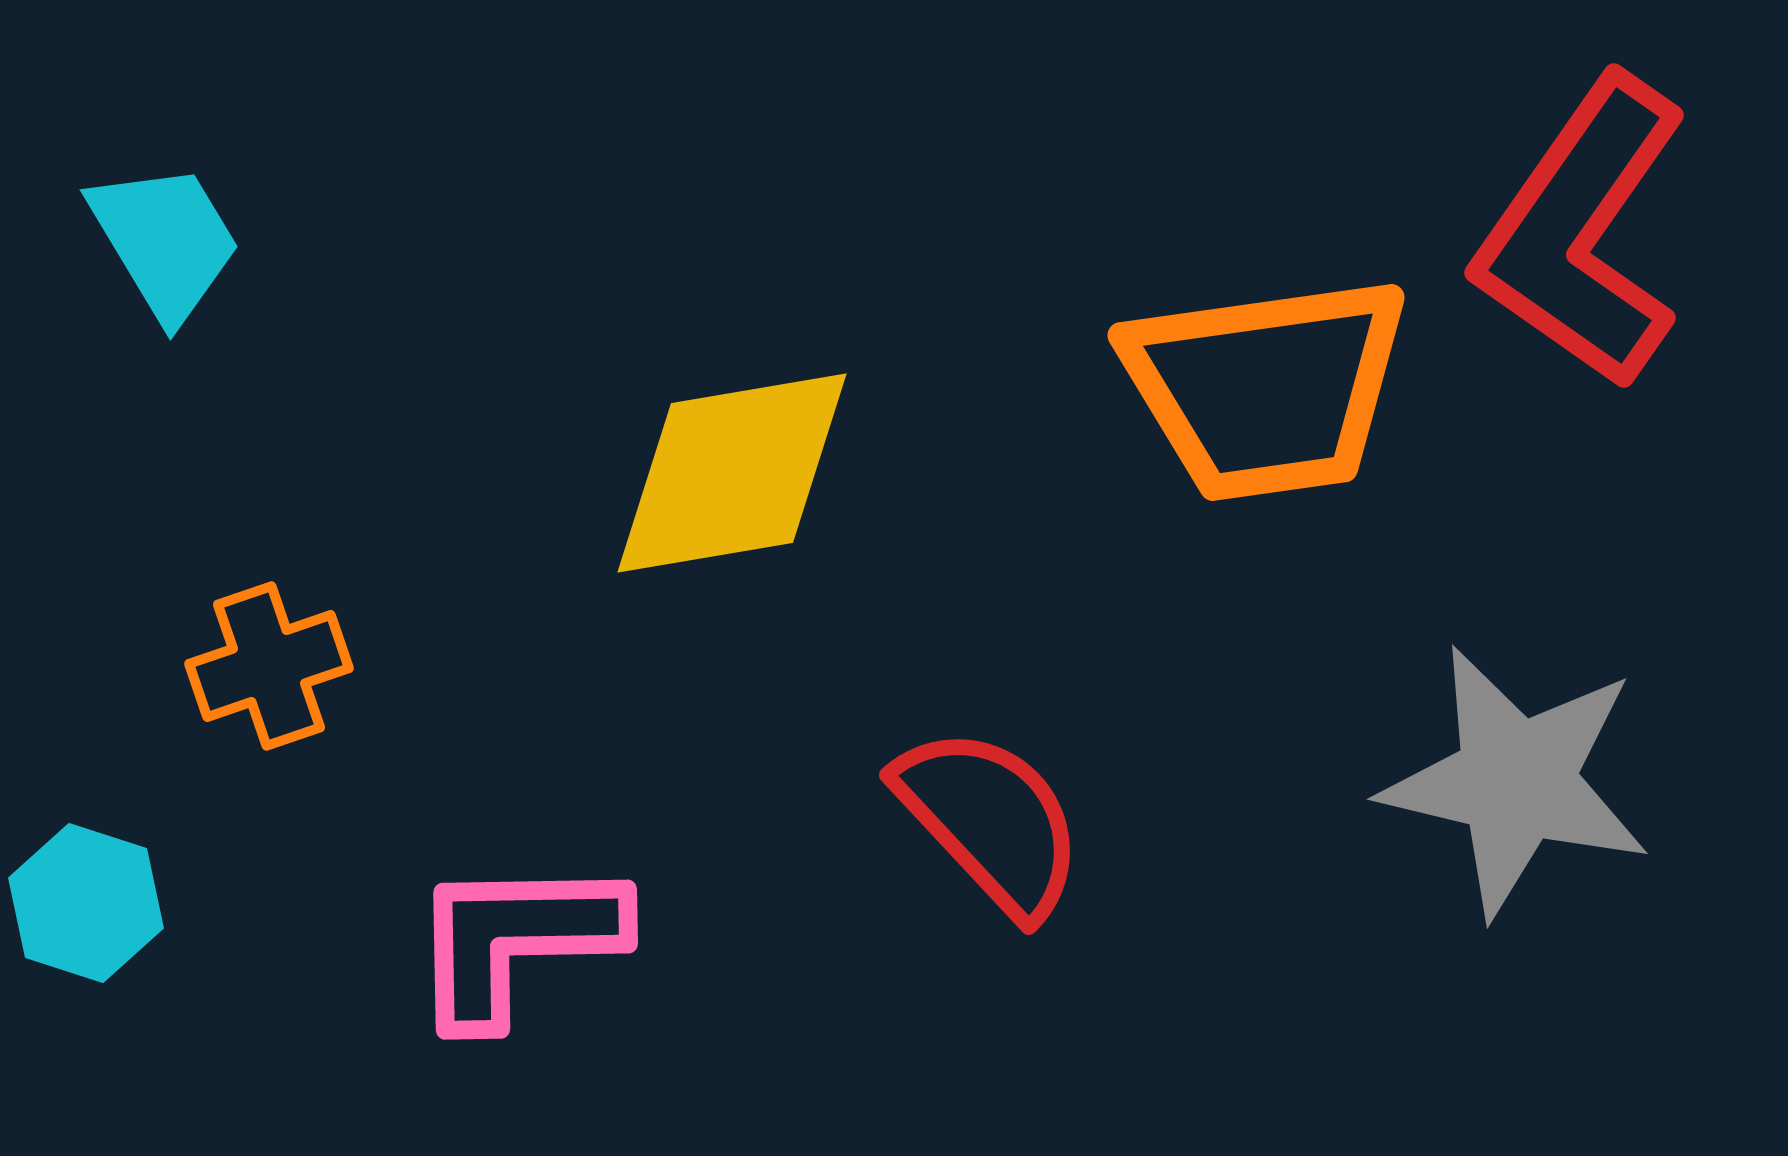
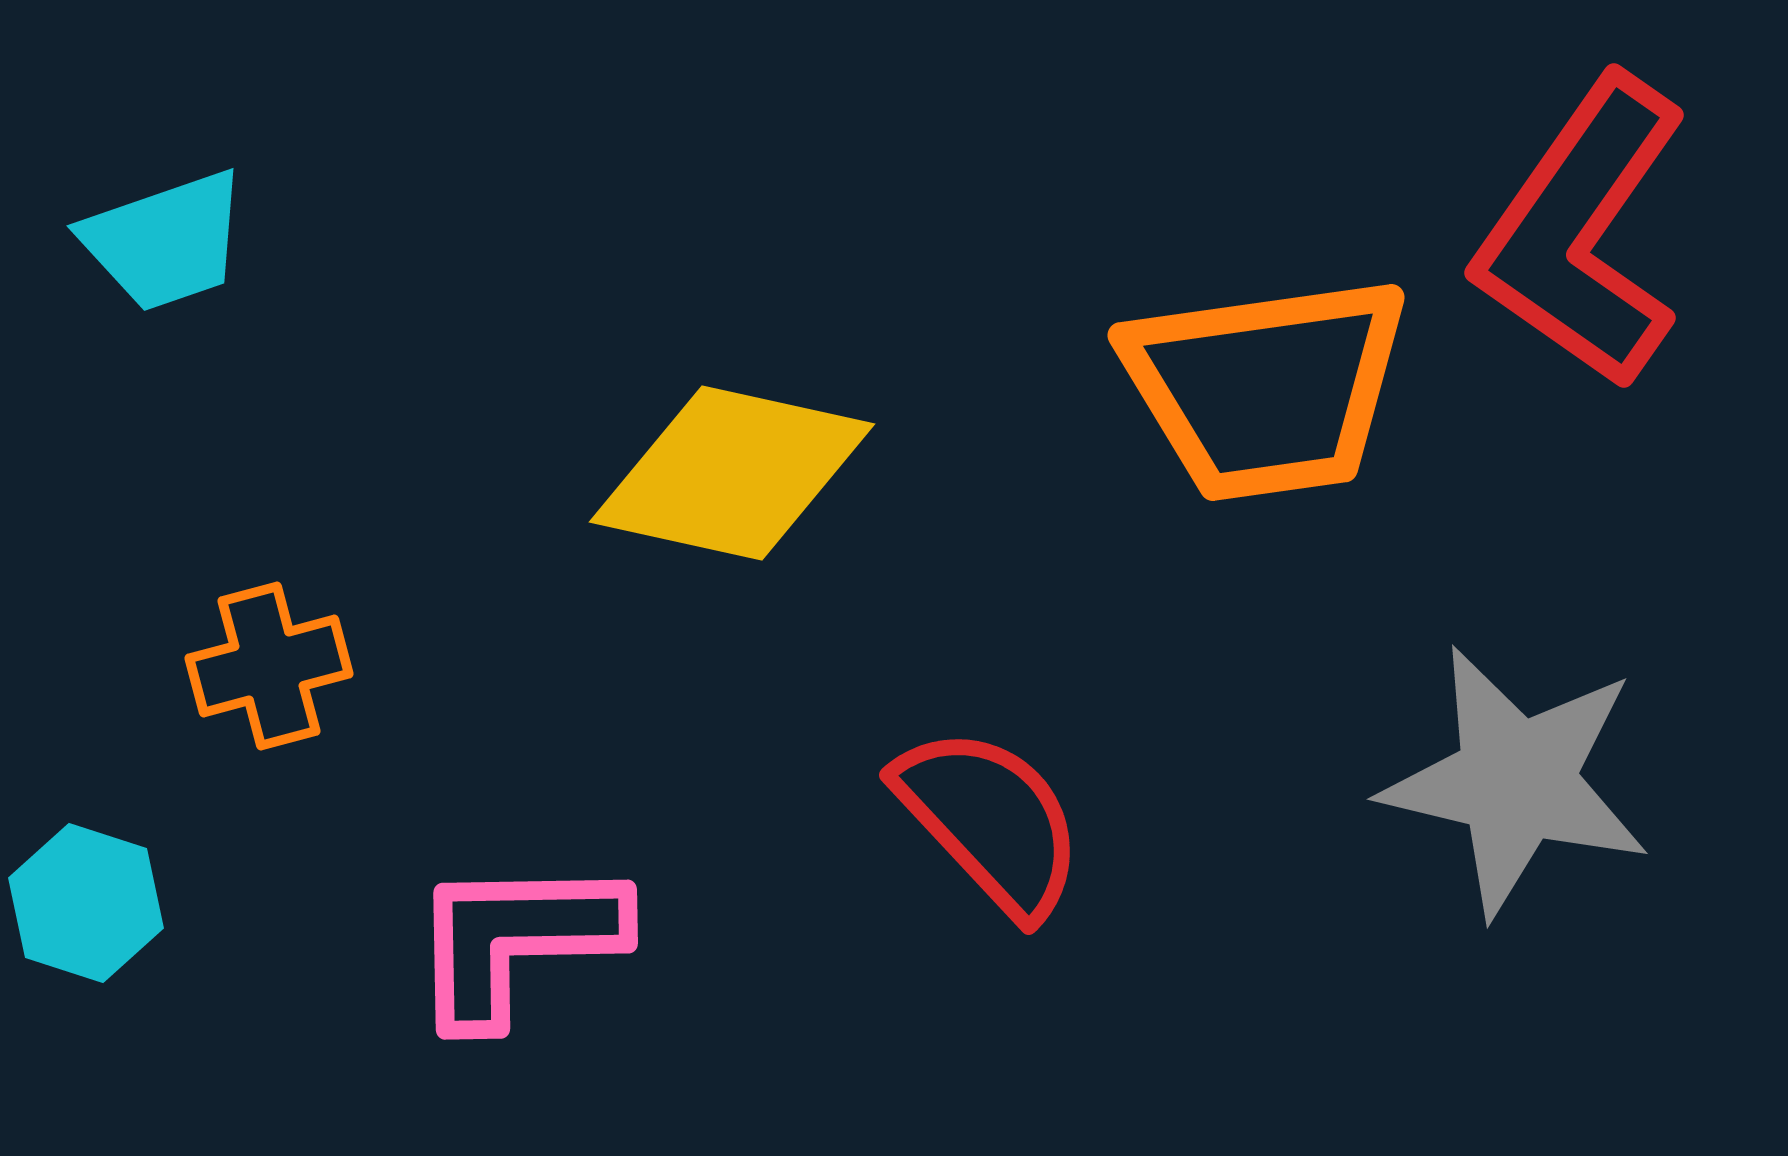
cyan trapezoid: rotated 102 degrees clockwise
yellow diamond: rotated 22 degrees clockwise
orange cross: rotated 4 degrees clockwise
